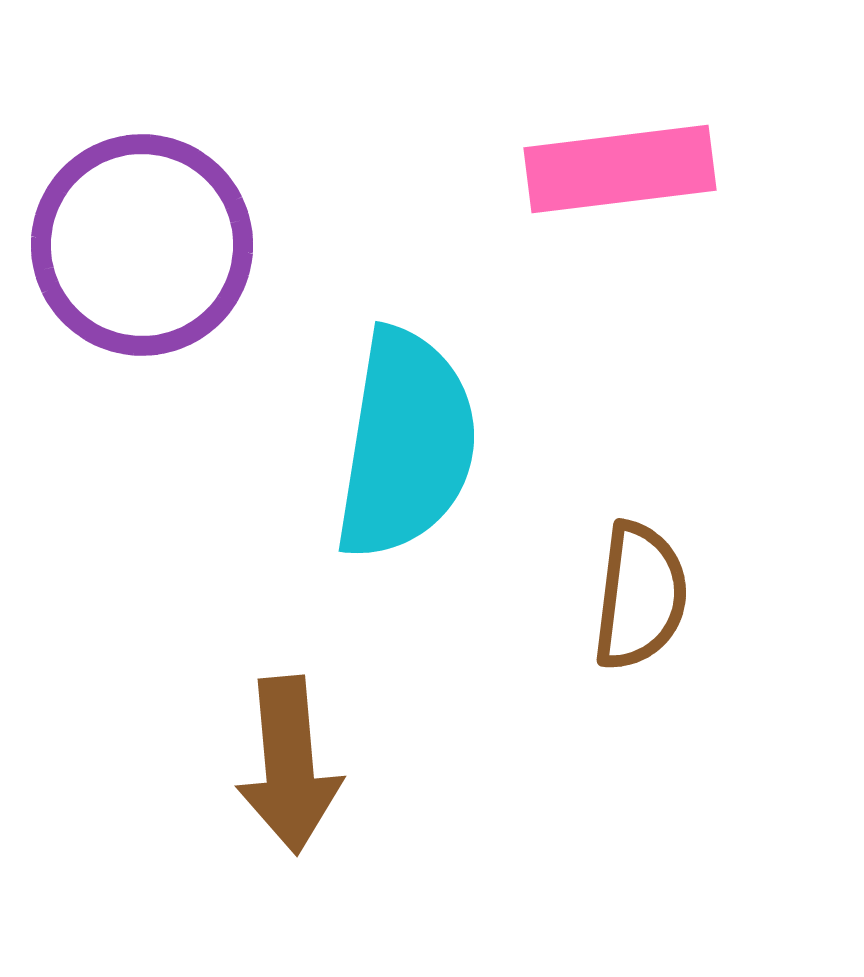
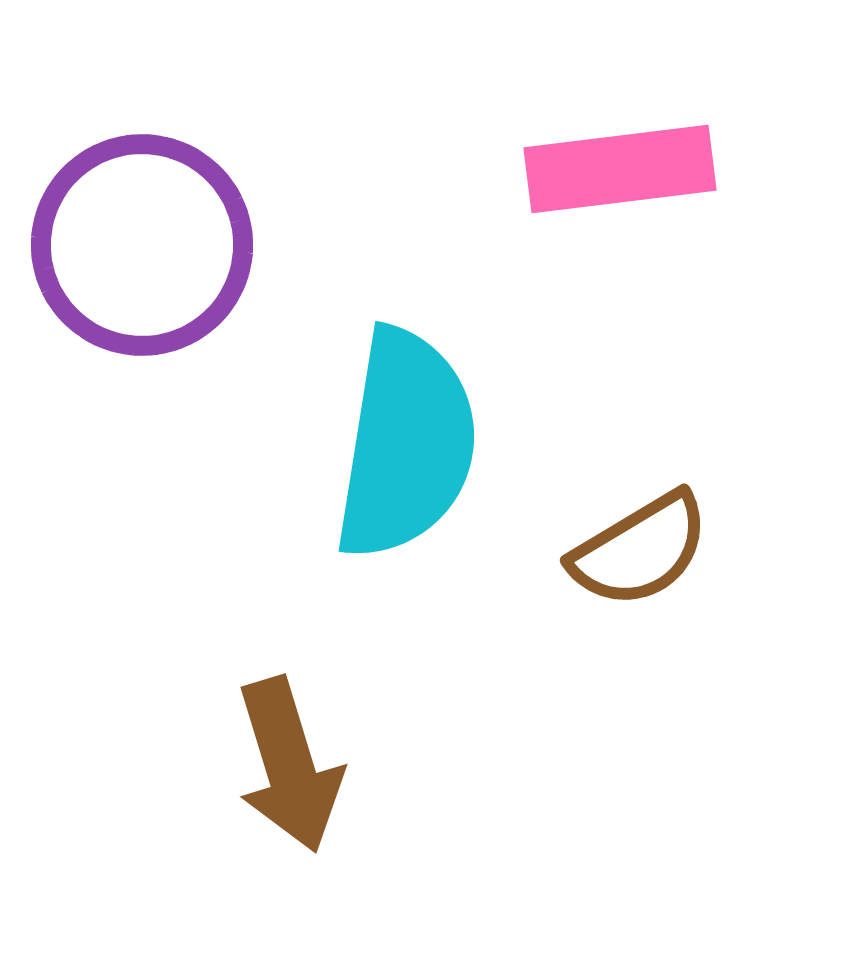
brown semicircle: moved 46 px up; rotated 52 degrees clockwise
brown arrow: rotated 12 degrees counterclockwise
